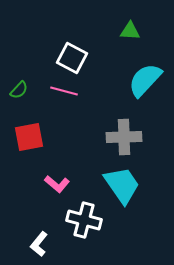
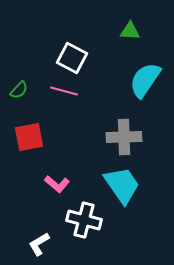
cyan semicircle: rotated 9 degrees counterclockwise
white L-shape: rotated 20 degrees clockwise
